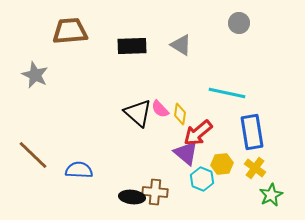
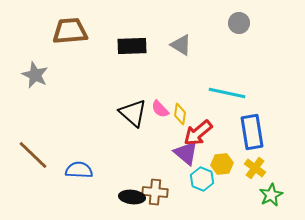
black triangle: moved 5 px left
